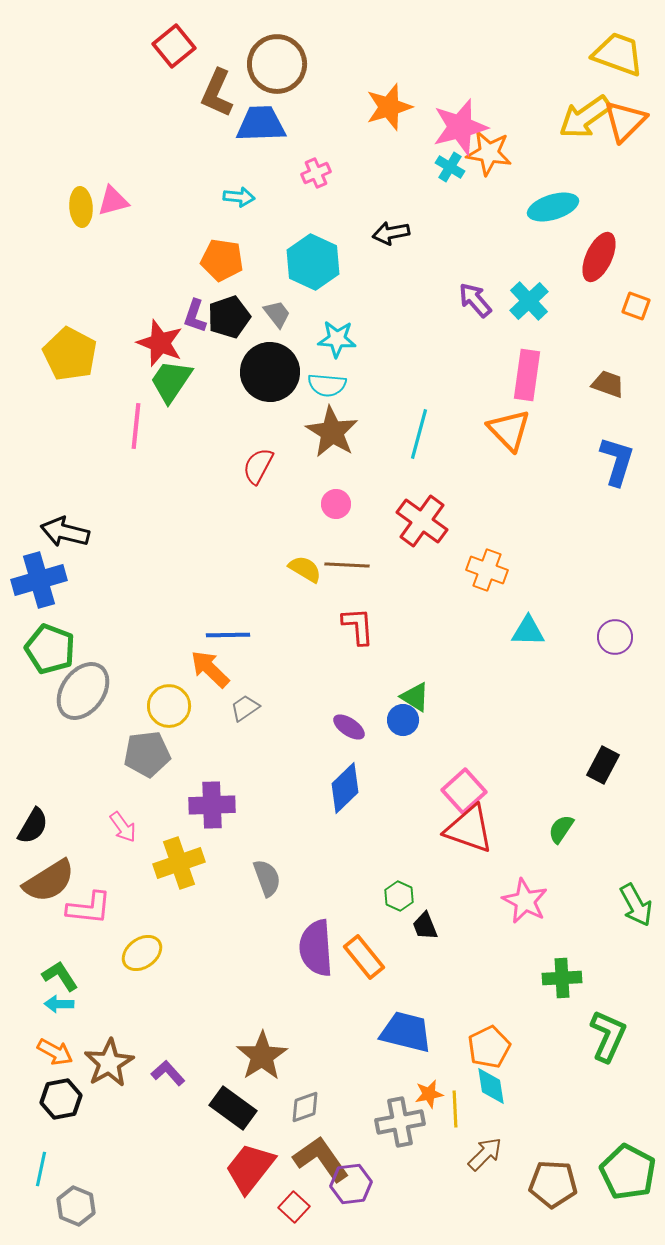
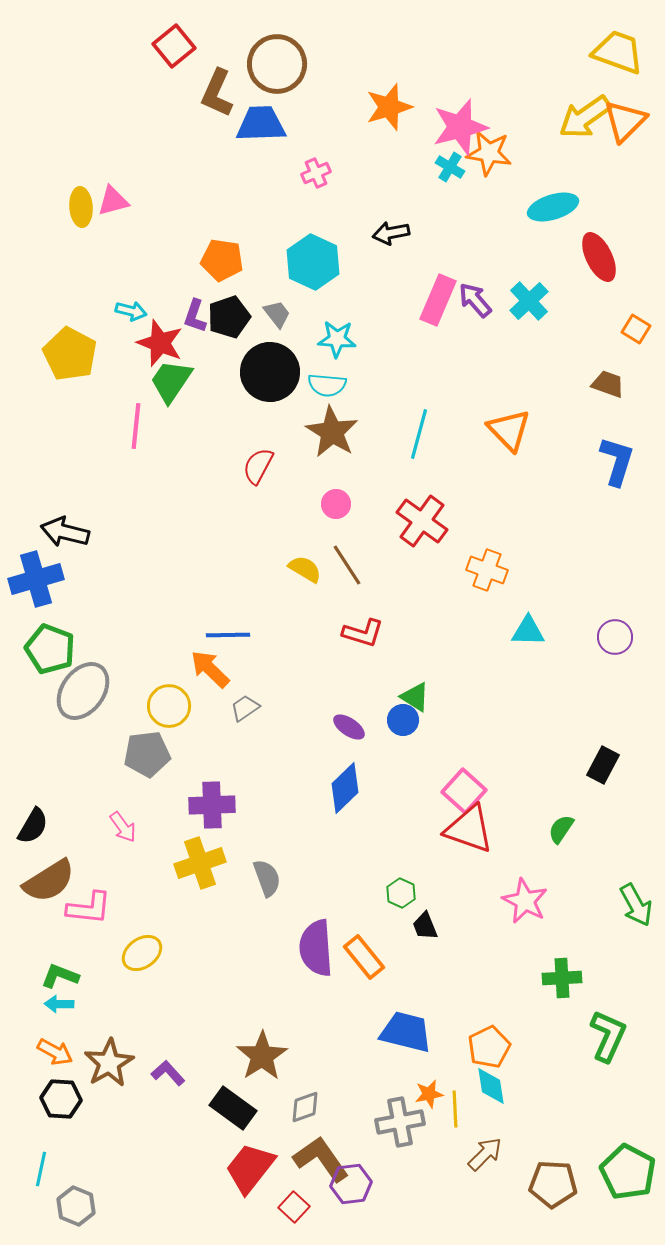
yellow trapezoid at (618, 54): moved 2 px up
cyan arrow at (239, 197): moved 108 px left, 114 px down; rotated 8 degrees clockwise
red ellipse at (599, 257): rotated 51 degrees counterclockwise
orange square at (636, 306): moved 23 px down; rotated 12 degrees clockwise
pink rectangle at (527, 375): moved 89 px left, 75 px up; rotated 15 degrees clockwise
brown line at (347, 565): rotated 54 degrees clockwise
blue cross at (39, 580): moved 3 px left, 1 px up
red L-shape at (358, 626): moved 5 px right, 7 px down; rotated 111 degrees clockwise
pink square at (464, 791): rotated 6 degrees counterclockwise
yellow cross at (179, 863): moved 21 px right
green hexagon at (399, 896): moved 2 px right, 3 px up
green L-shape at (60, 976): rotated 36 degrees counterclockwise
black hexagon at (61, 1099): rotated 15 degrees clockwise
